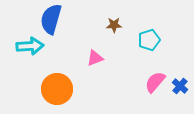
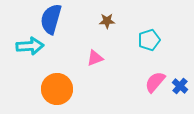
brown star: moved 7 px left, 4 px up
